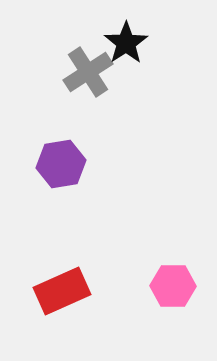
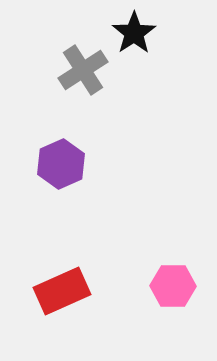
black star: moved 8 px right, 10 px up
gray cross: moved 5 px left, 2 px up
purple hexagon: rotated 15 degrees counterclockwise
